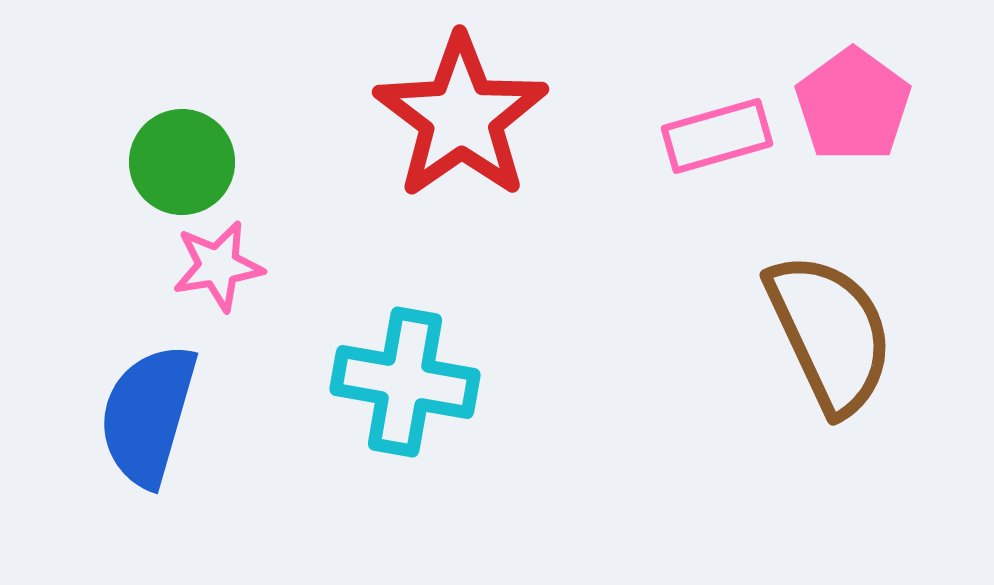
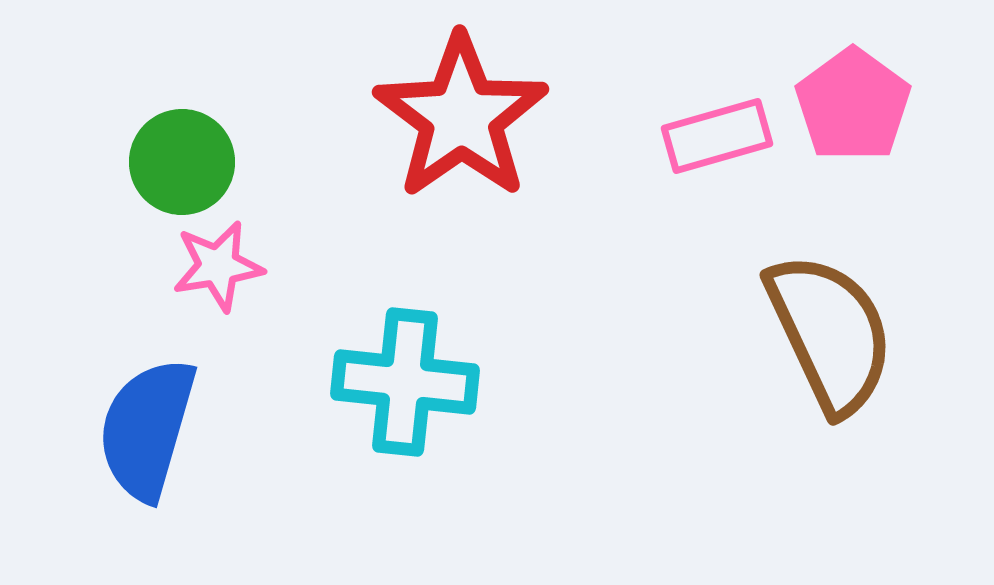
cyan cross: rotated 4 degrees counterclockwise
blue semicircle: moved 1 px left, 14 px down
